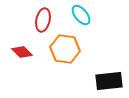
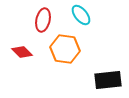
black rectangle: moved 1 px left, 1 px up
